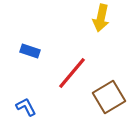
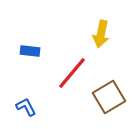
yellow arrow: moved 16 px down
blue rectangle: rotated 12 degrees counterclockwise
